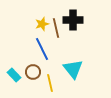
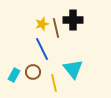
cyan rectangle: rotated 72 degrees clockwise
yellow line: moved 4 px right
